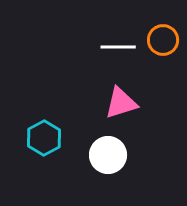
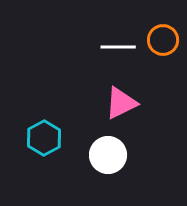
pink triangle: rotated 9 degrees counterclockwise
